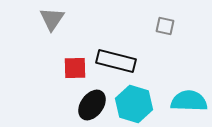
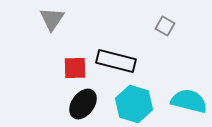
gray square: rotated 18 degrees clockwise
cyan semicircle: rotated 12 degrees clockwise
black ellipse: moved 9 px left, 1 px up
